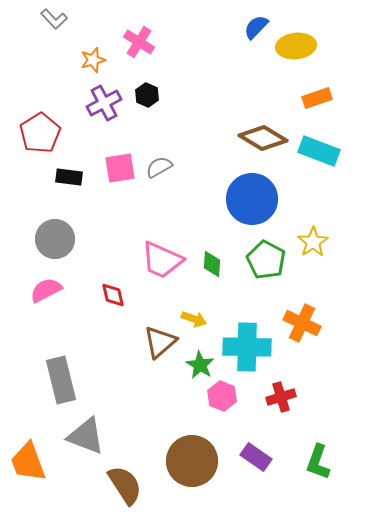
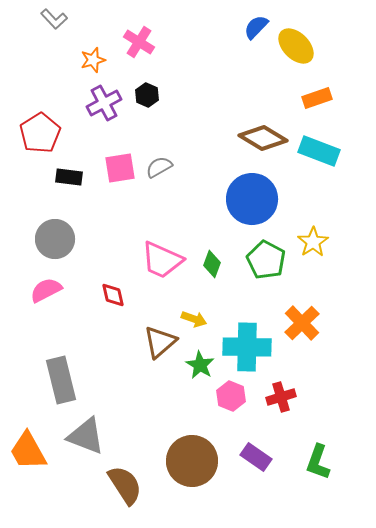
yellow ellipse: rotated 51 degrees clockwise
green diamond: rotated 16 degrees clockwise
orange cross: rotated 21 degrees clockwise
pink hexagon: moved 9 px right
orange trapezoid: moved 11 px up; rotated 9 degrees counterclockwise
